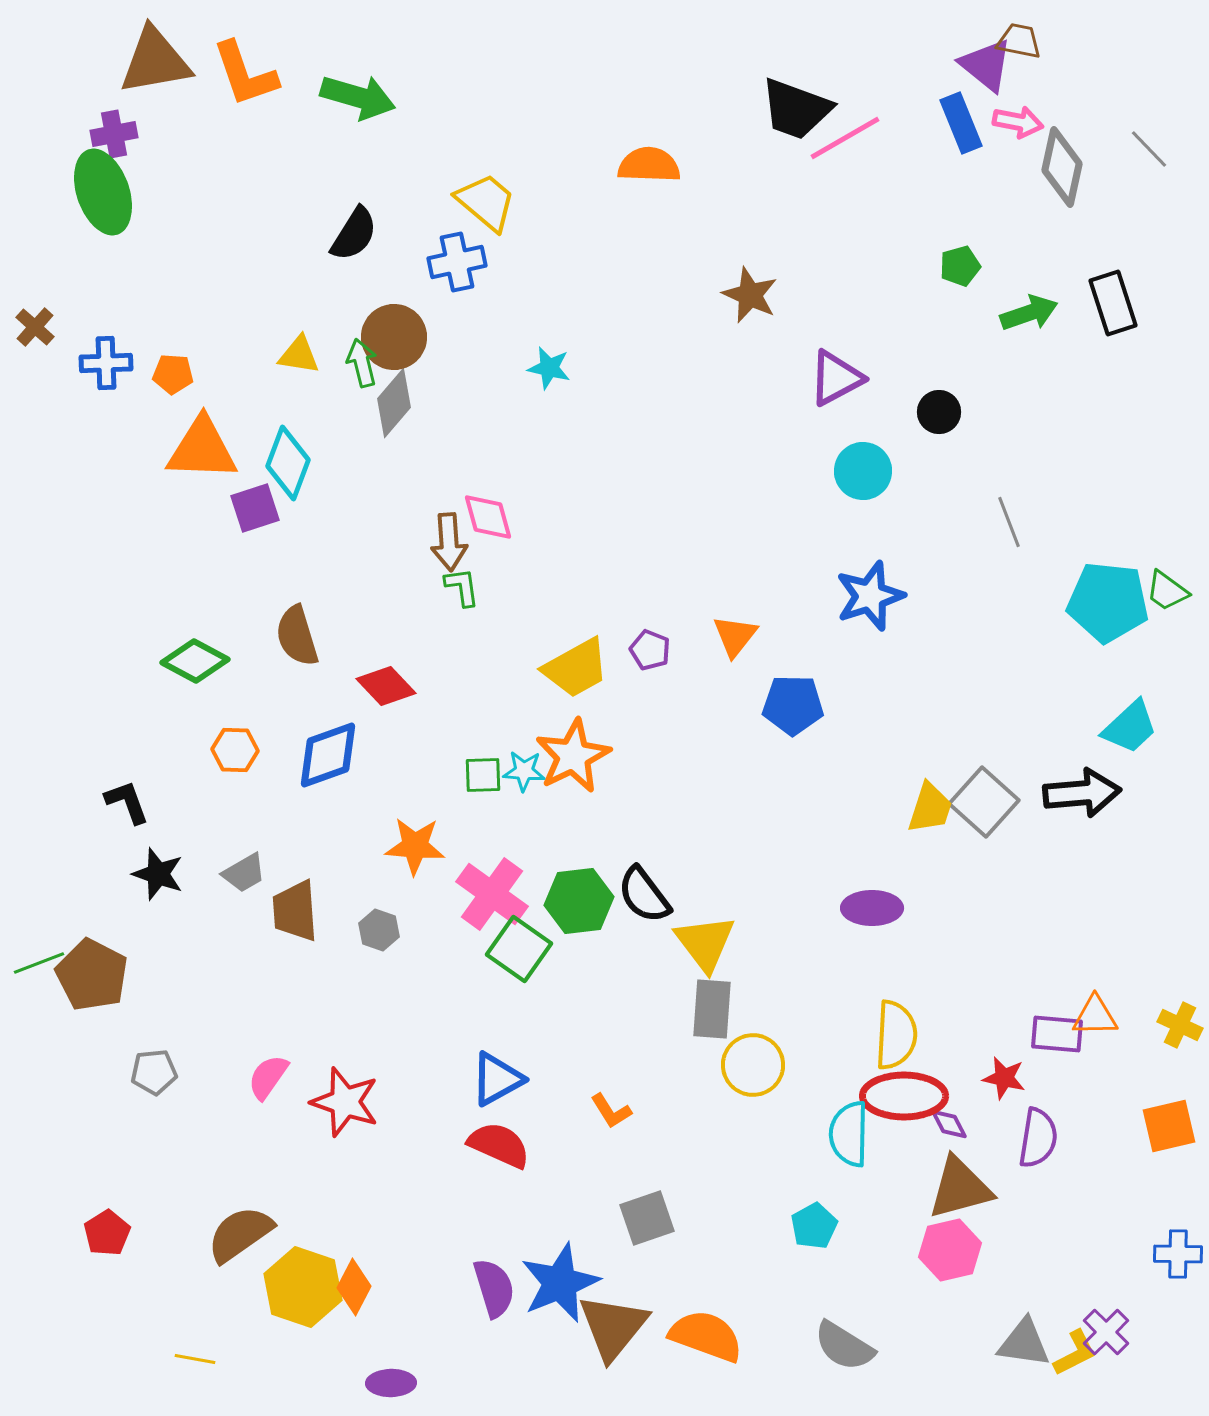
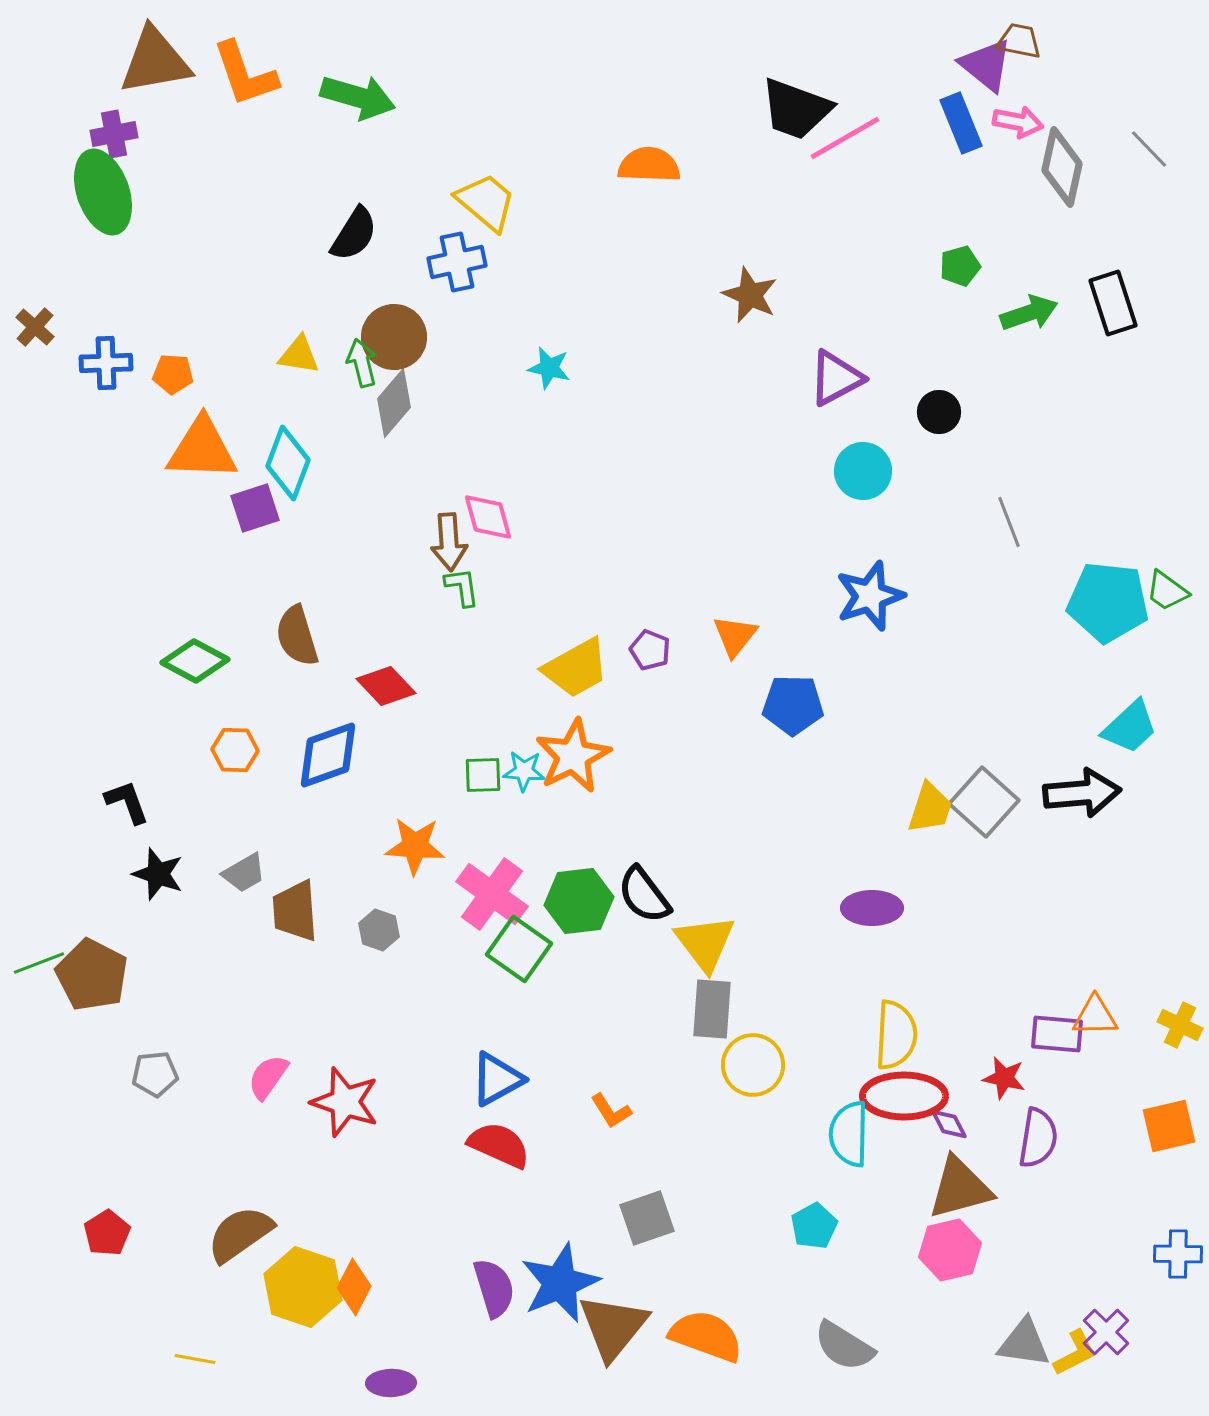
gray pentagon at (154, 1072): moved 1 px right, 2 px down
